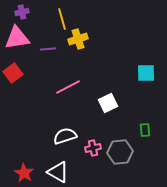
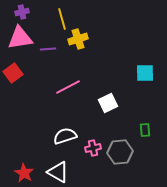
pink triangle: moved 3 px right
cyan square: moved 1 px left
